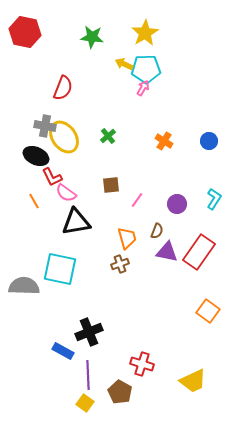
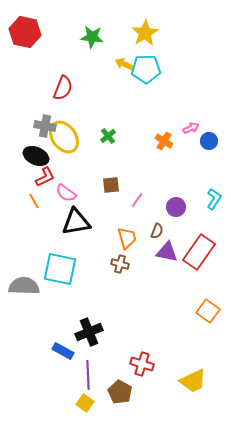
pink arrow: moved 48 px right, 40 px down; rotated 35 degrees clockwise
red L-shape: moved 7 px left; rotated 90 degrees counterclockwise
purple circle: moved 1 px left, 3 px down
brown cross: rotated 36 degrees clockwise
